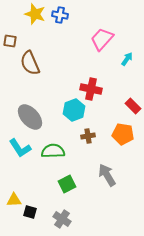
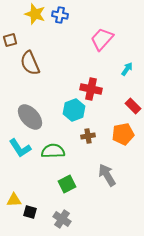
brown square: moved 1 px up; rotated 24 degrees counterclockwise
cyan arrow: moved 10 px down
orange pentagon: rotated 20 degrees counterclockwise
